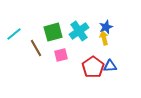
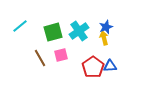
cyan line: moved 6 px right, 8 px up
brown line: moved 4 px right, 10 px down
